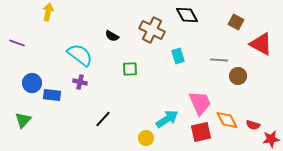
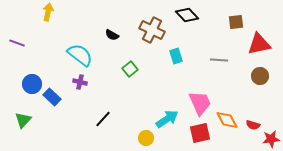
black diamond: rotated 15 degrees counterclockwise
brown square: rotated 35 degrees counterclockwise
black semicircle: moved 1 px up
red triangle: moved 2 px left; rotated 40 degrees counterclockwise
cyan rectangle: moved 2 px left
green square: rotated 35 degrees counterclockwise
brown circle: moved 22 px right
blue circle: moved 1 px down
blue rectangle: moved 2 px down; rotated 36 degrees clockwise
red square: moved 1 px left, 1 px down
